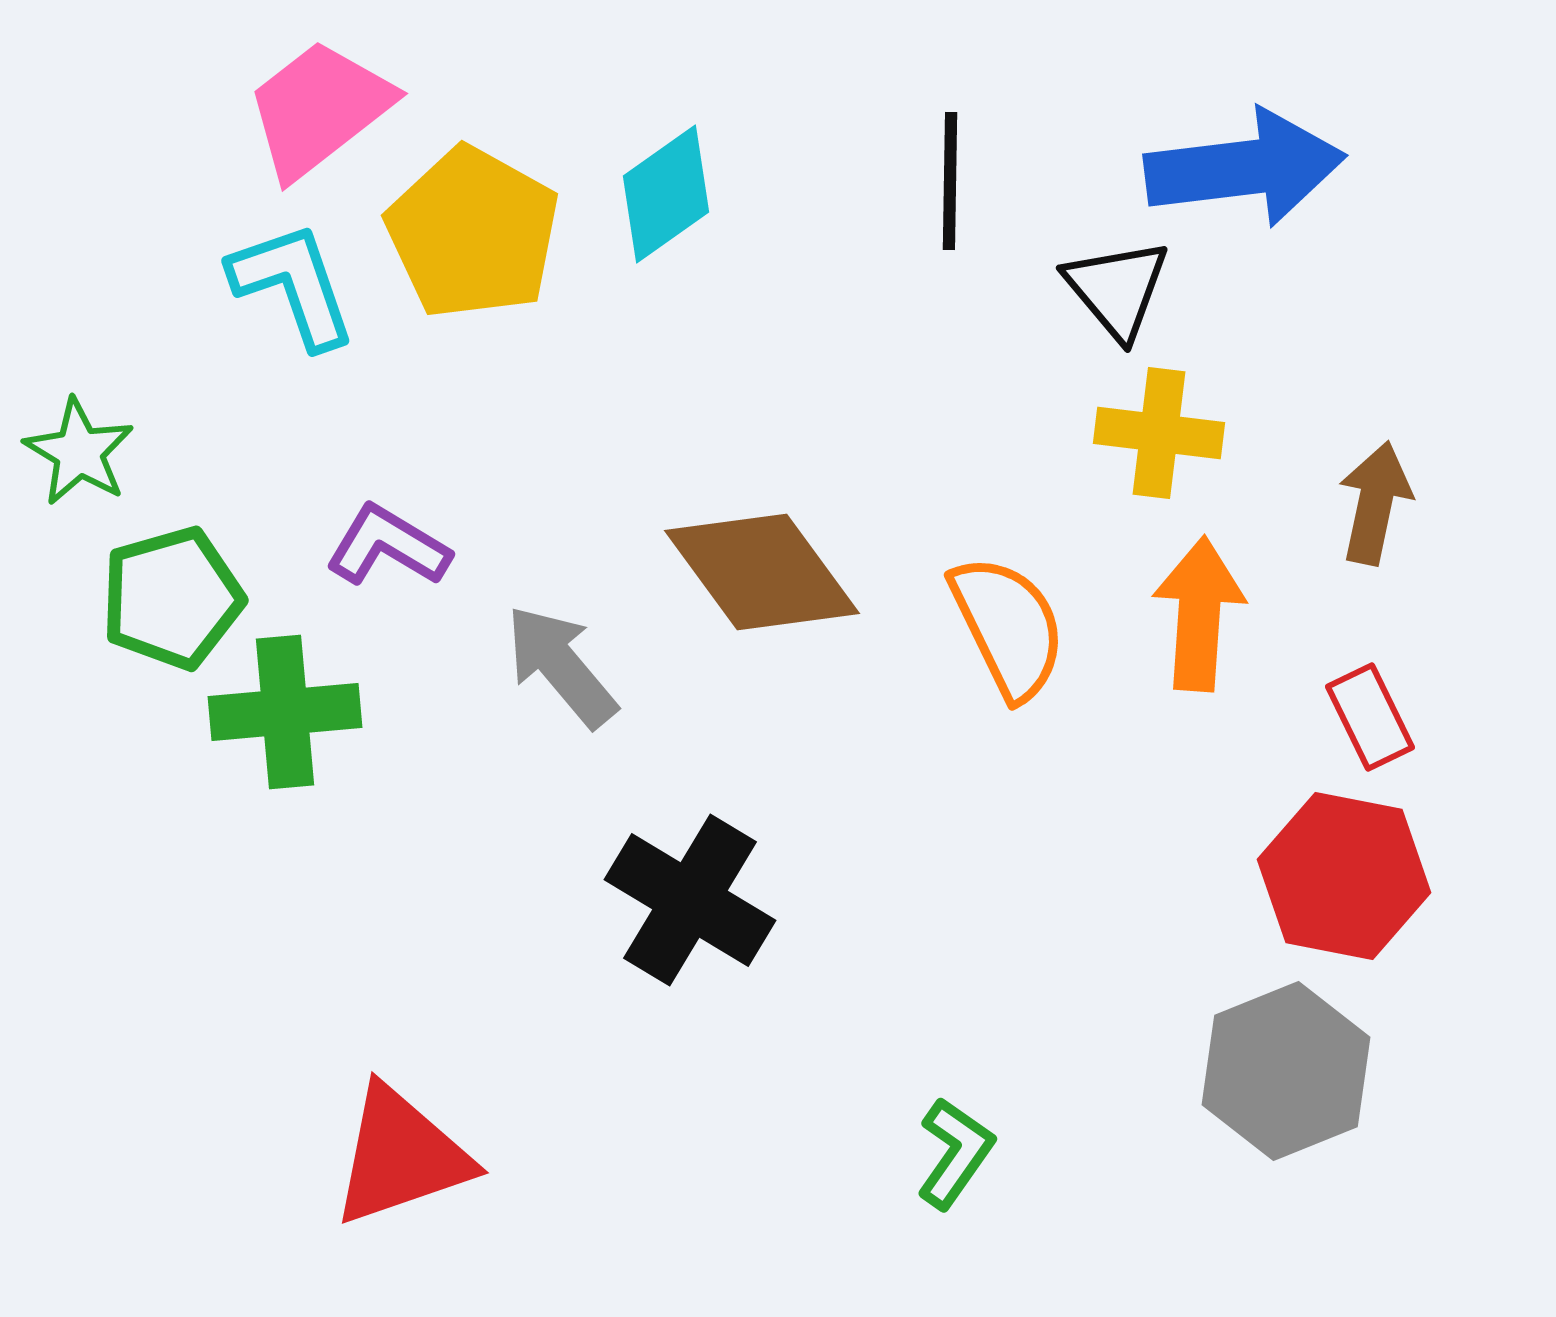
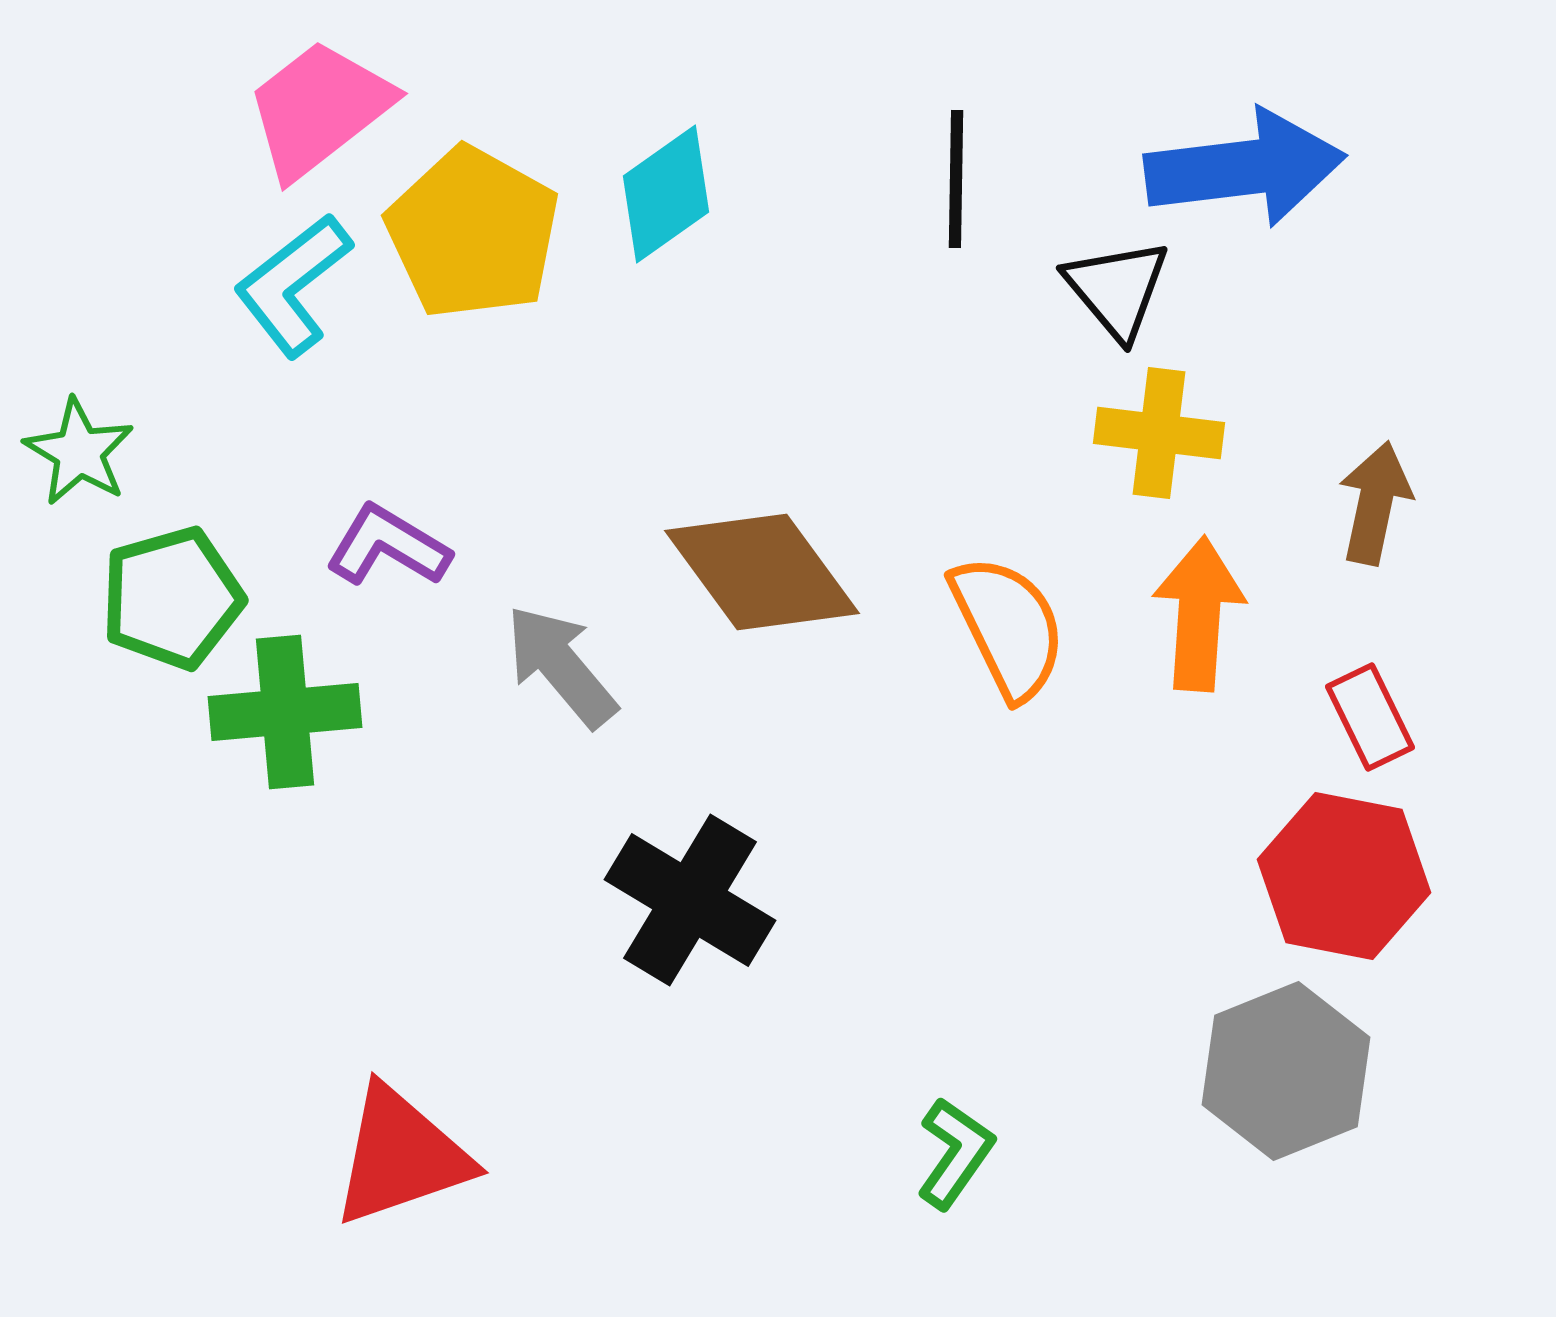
black line: moved 6 px right, 2 px up
cyan L-shape: rotated 109 degrees counterclockwise
